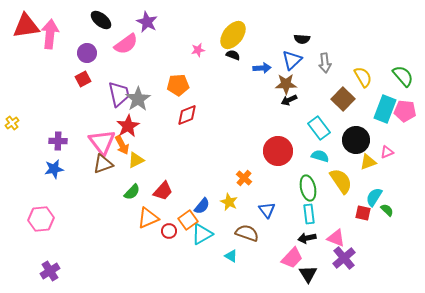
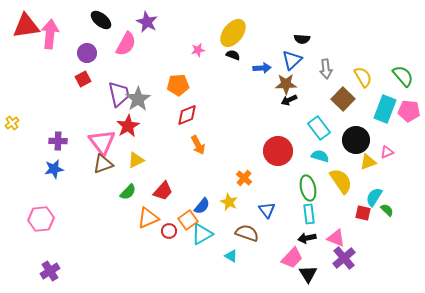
yellow ellipse at (233, 35): moved 2 px up
pink semicircle at (126, 44): rotated 25 degrees counterclockwise
gray arrow at (325, 63): moved 1 px right, 6 px down
pink pentagon at (405, 111): moved 4 px right
orange arrow at (122, 145): moved 76 px right
green semicircle at (132, 192): moved 4 px left
